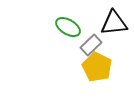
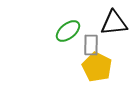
green ellipse: moved 4 px down; rotated 70 degrees counterclockwise
gray rectangle: rotated 45 degrees counterclockwise
